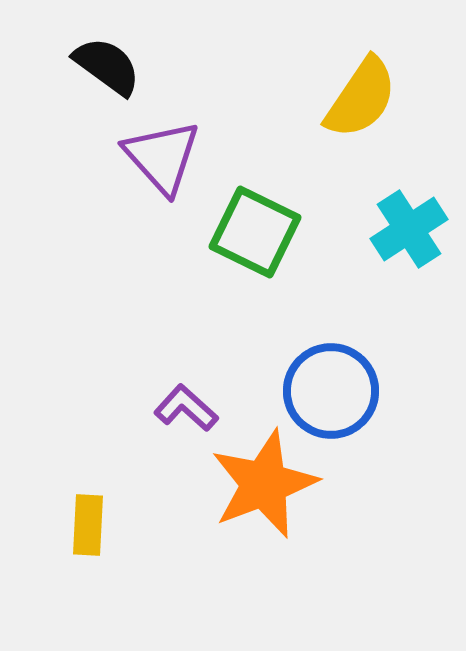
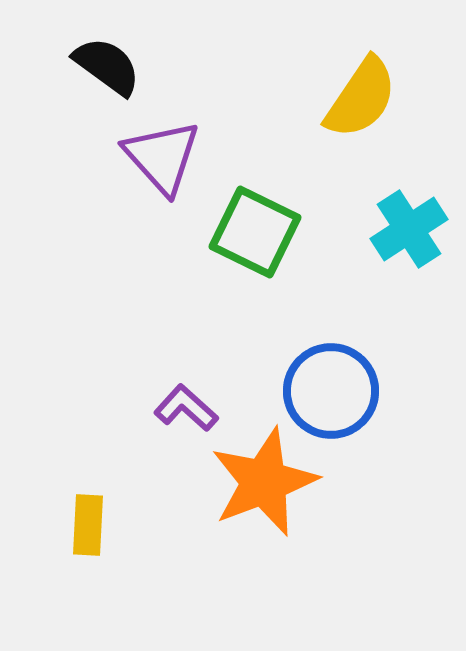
orange star: moved 2 px up
